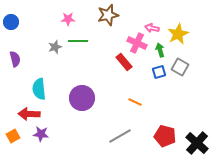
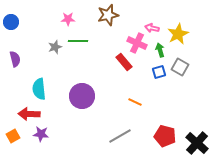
purple circle: moved 2 px up
